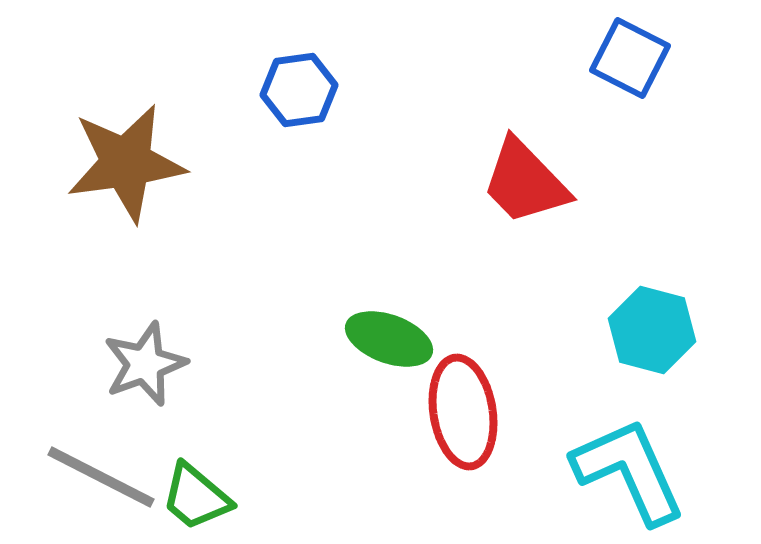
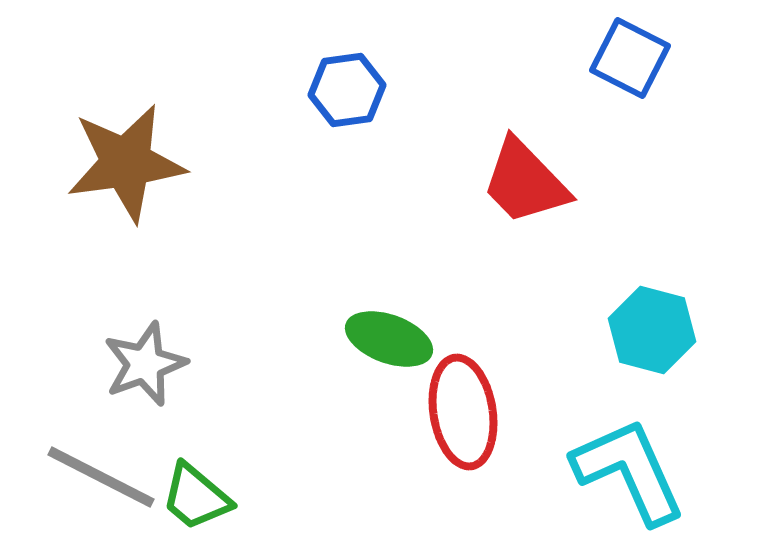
blue hexagon: moved 48 px right
